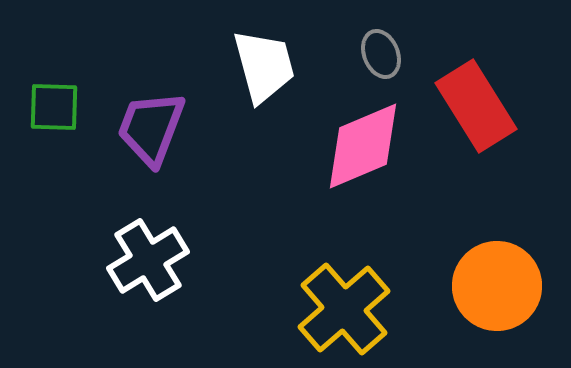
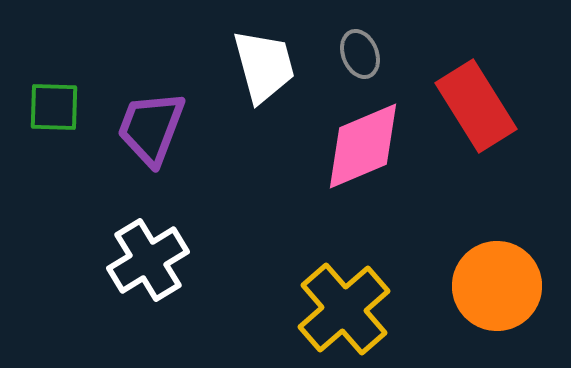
gray ellipse: moved 21 px left
